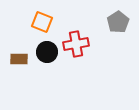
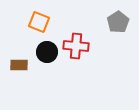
orange square: moved 3 px left
red cross: moved 2 px down; rotated 15 degrees clockwise
brown rectangle: moved 6 px down
